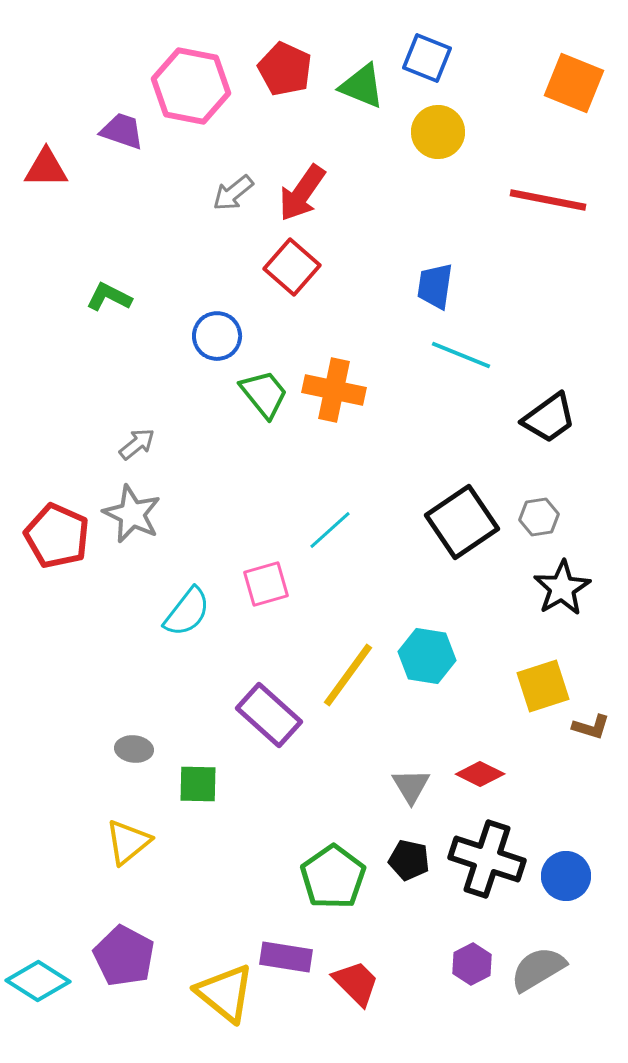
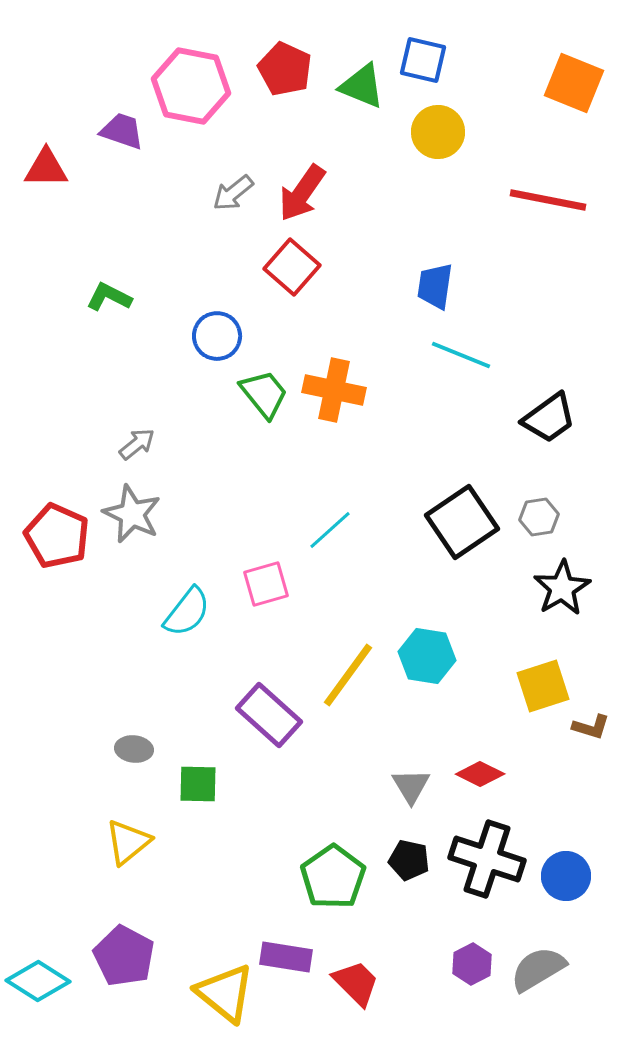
blue square at (427, 58): moved 4 px left, 2 px down; rotated 9 degrees counterclockwise
